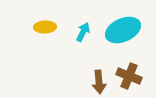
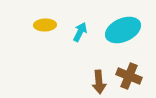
yellow ellipse: moved 2 px up
cyan arrow: moved 3 px left
